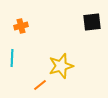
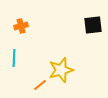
black square: moved 1 px right, 3 px down
cyan line: moved 2 px right
yellow star: moved 4 px down
